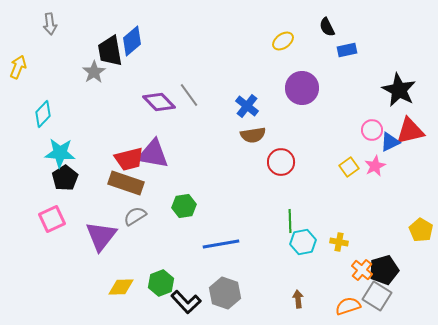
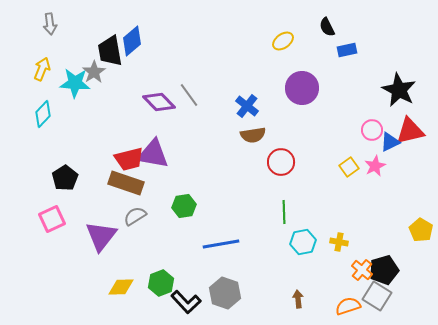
yellow arrow at (18, 67): moved 24 px right, 2 px down
cyan star at (60, 153): moved 15 px right, 70 px up
green line at (290, 221): moved 6 px left, 9 px up
